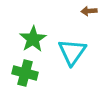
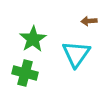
brown arrow: moved 10 px down
cyan triangle: moved 4 px right, 2 px down
